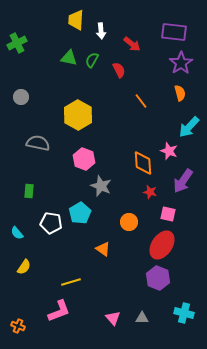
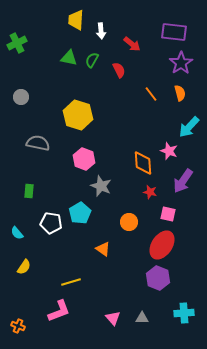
orange line: moved 10 px right, 7 px up
yellow hexagon: rotated 12 degrees counterclockwise
cyan cross: rotated 18 degrees counterclockwise
